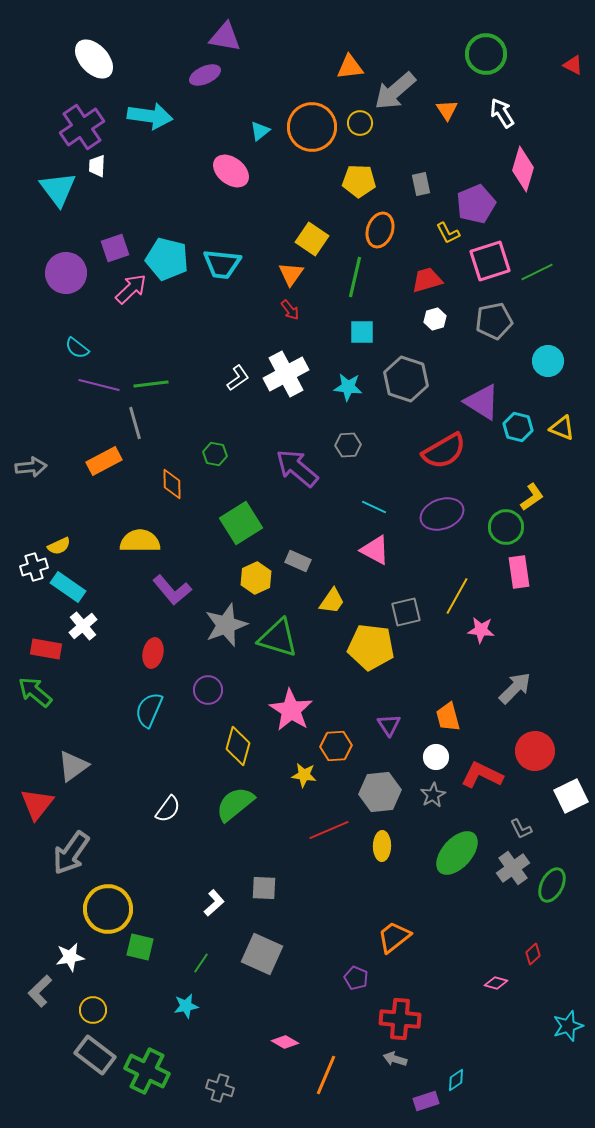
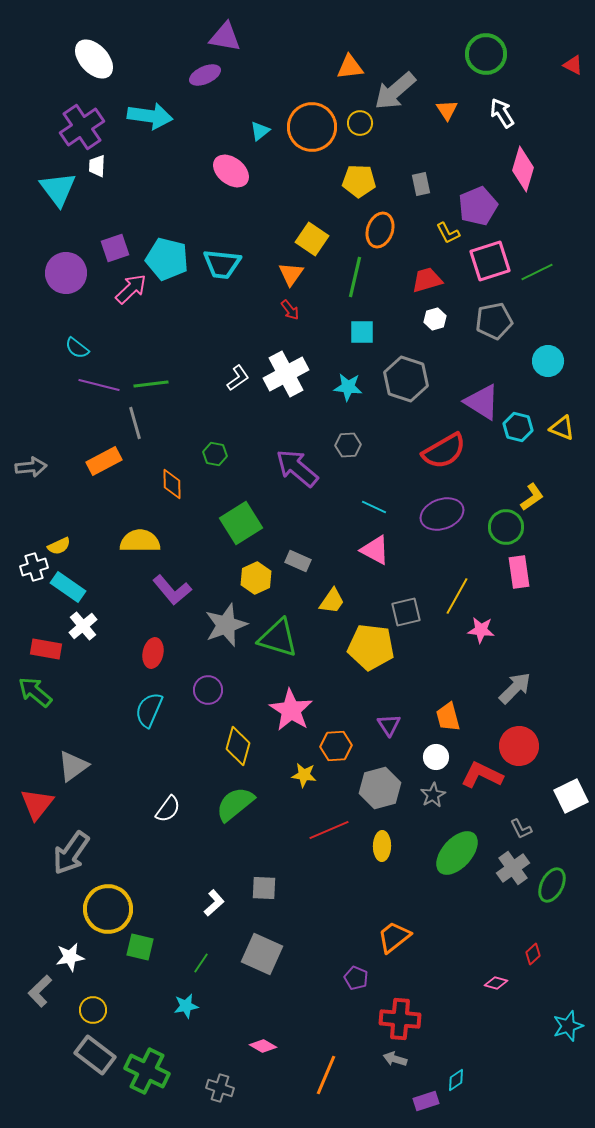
purple pentagon at (476, 204): moved 2 px right, 2 px down
red circle at (535, 751): moved 16 px left, 5 px up
gray hexagon at (380, 792): moved 4 px up; rotated 9 degrees counterclockwise
pink diamond at (285, 1042): moved 22 px left, 4 px down
